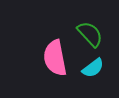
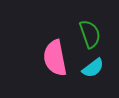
green semicircle: rotated 24 degrees clockwise
